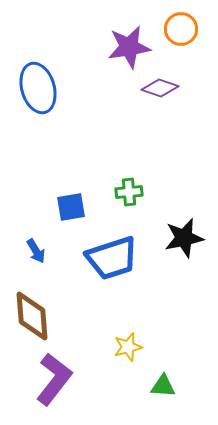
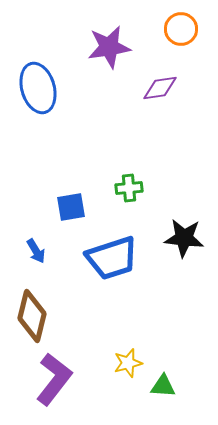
purple star: moved 20 px left
purple diamond: rotated 27 degrees counterclockwise
green cross: moved 4 px up
black star: rotated 18 degrees clockwise
brown diamond: rotated 18 degrees clockwise
yellow star: moved 16 px down
